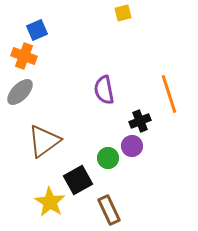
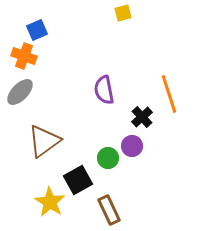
black cross: moved 2 px right, 4 px up; rotated 20 degrees counterclockwise
